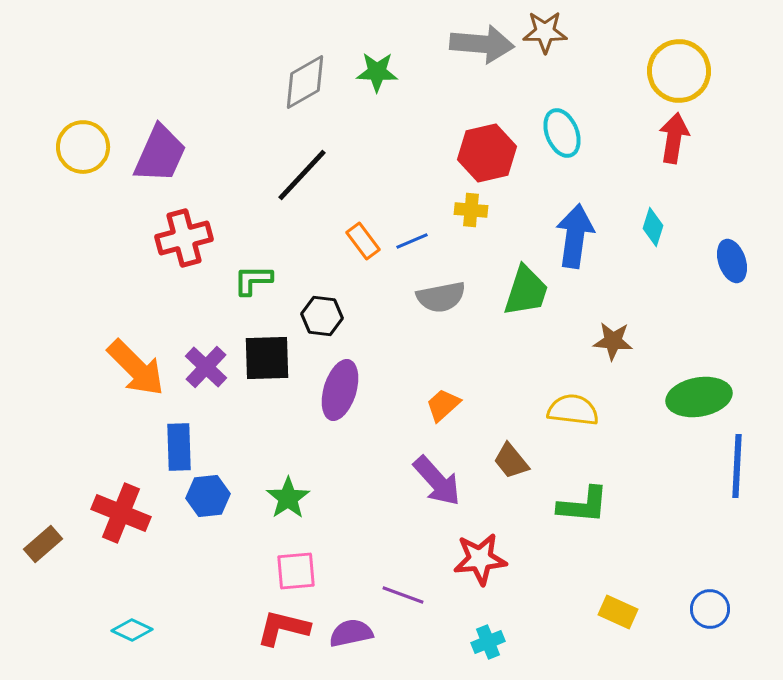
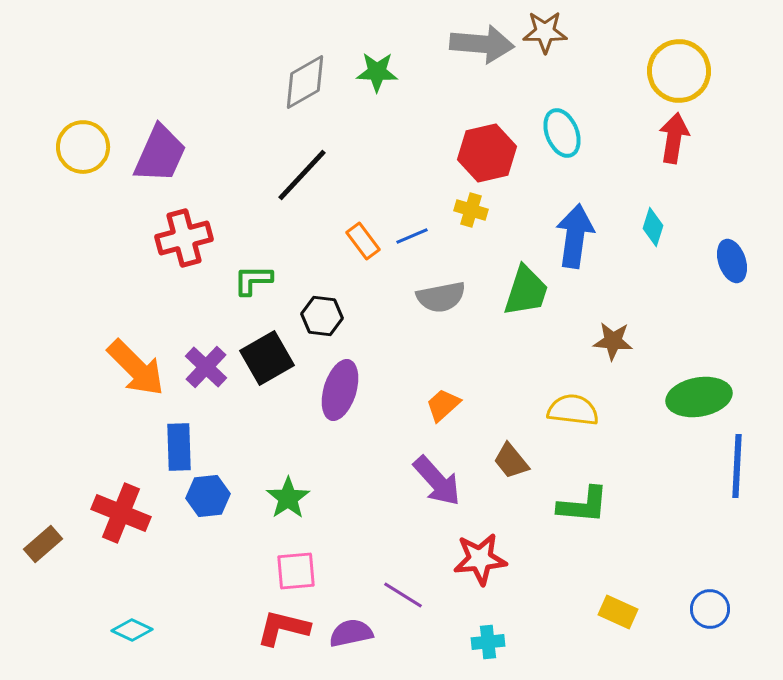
yellow cross at (471, 210): rotated 12 degrees clockwise
blue line at (412, 241): moved 5 px up
black square at (267, 358): rotated 28 degrees counterclockwise
purple line at (403, 595): rotated 12 degrees clockwise
cyan cross at (488, 642): rotated 16 degrees clockwise
